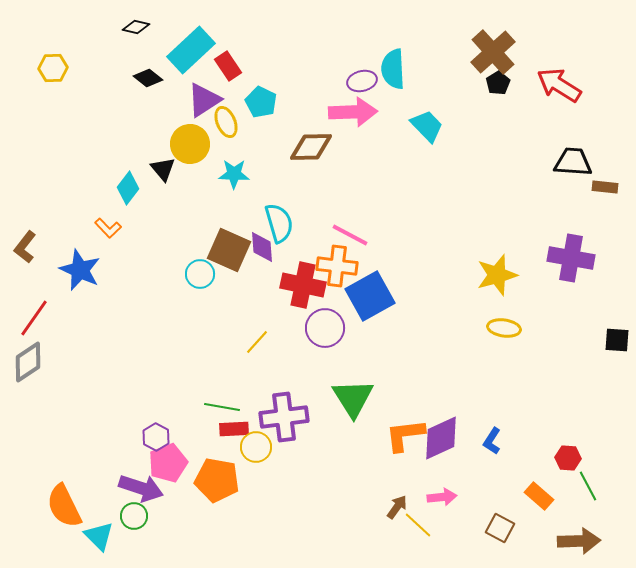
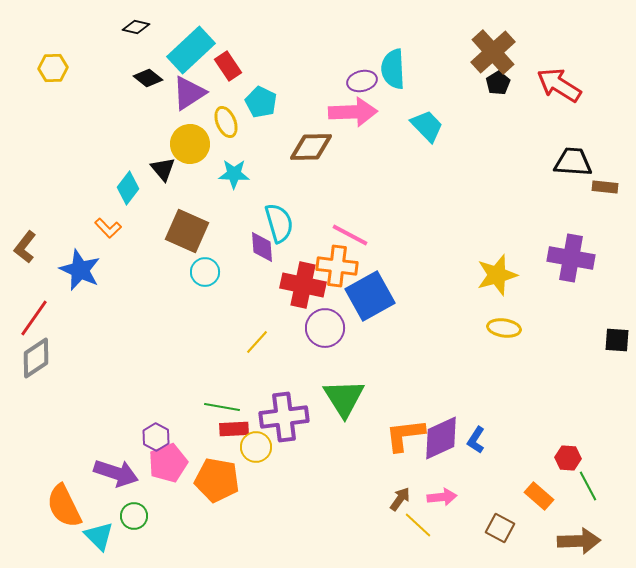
purple triangle at (204, 100): moved 15 px left, 7 px up
brown square at (229, 250): moved 42 px left, 19 px up
cyan circle at (200, 274): moved 5 px right, 2 px up
gray diamond at (28, 362): moved 8 px right, 4 px up
green triangle at (353, 398): moved 9 px left
blue L-shape at (492, 441): moved 16 px left, 1 px up
purple arrow at (141, 488): moved 25 px left, 15 px up
brown arrow at (397, 507): moved 3 px right, 8 px up
